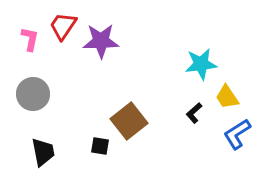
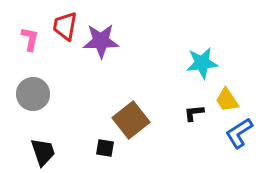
red trapezoid: moved 2 px right; rotated 24 degrees counterclockwise
cyan star: moved 1 px right, 1 px up
yellow trapezoid: moved 3 px down
black L-shape: rotated 35 degrees clockwise
brown square: moved 2 px right, 1 px up
blue L-shape: moved 2 px right, 1 px up
black square: moved 5 px right, 2 px down
black trapezoid: rotated 8 degrees counterclockwise
